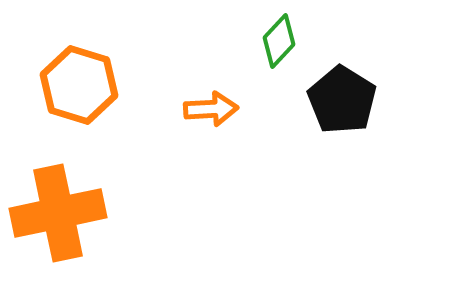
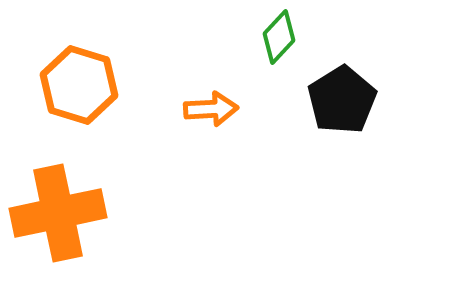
green diamond: moved 4 px up
black pentagon: rotated 8 degrees clockwise
